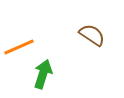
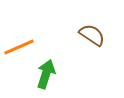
green arrow: moved 3 px right
